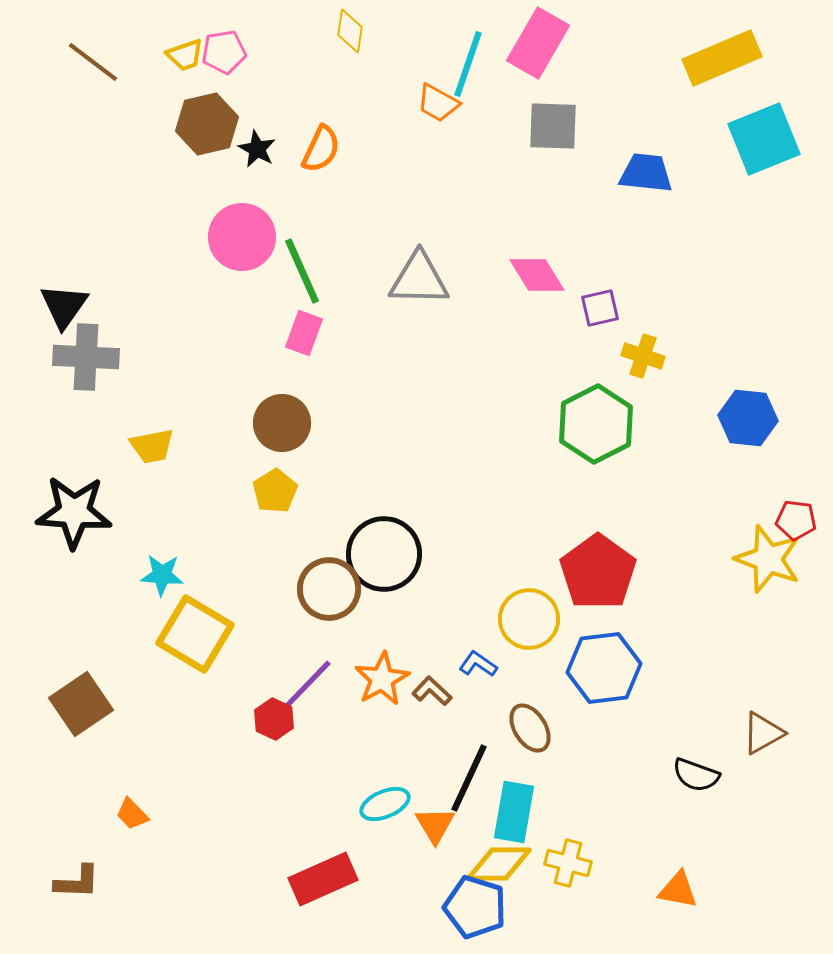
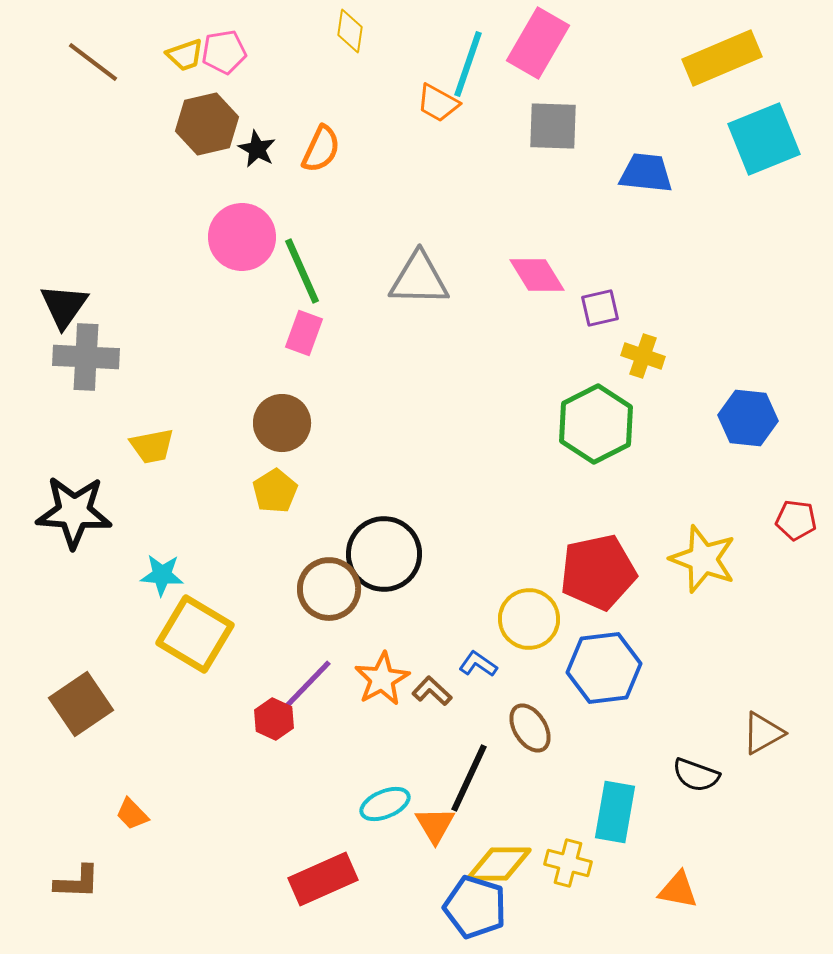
yellow star at (768, 559): moved 65 px left
red pentagon at (598, 572): rotated 24 degrees clockwise
cyan rectangle at (514, 812): moved 101 px right
